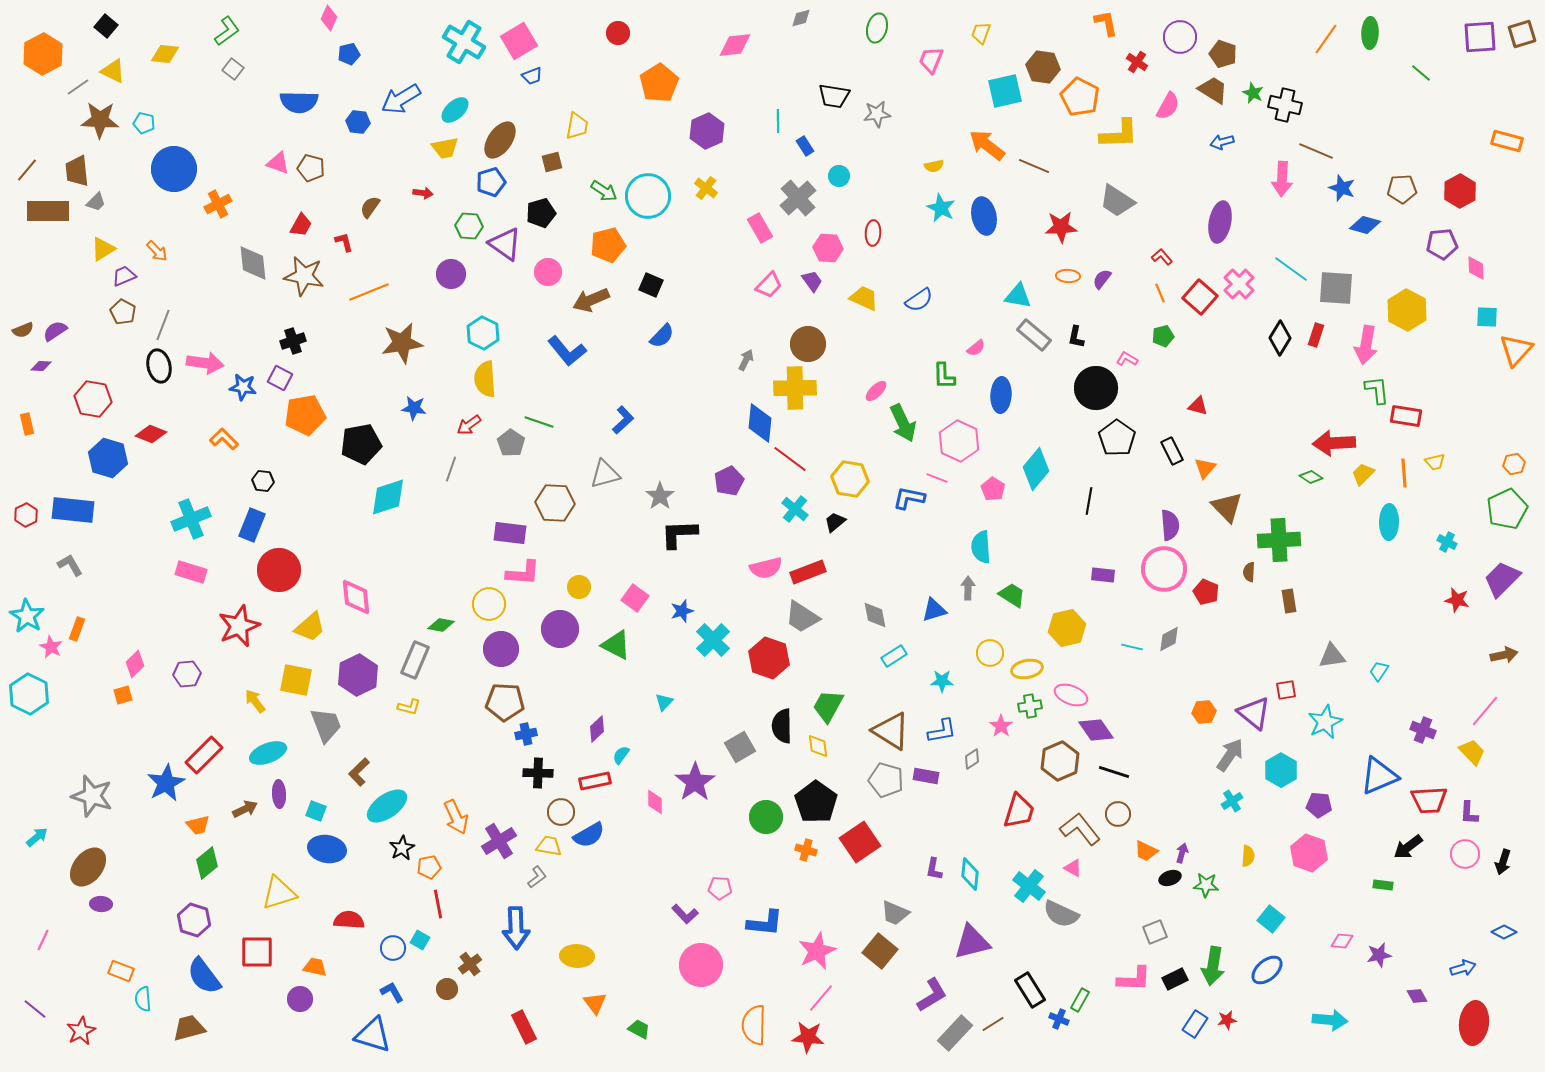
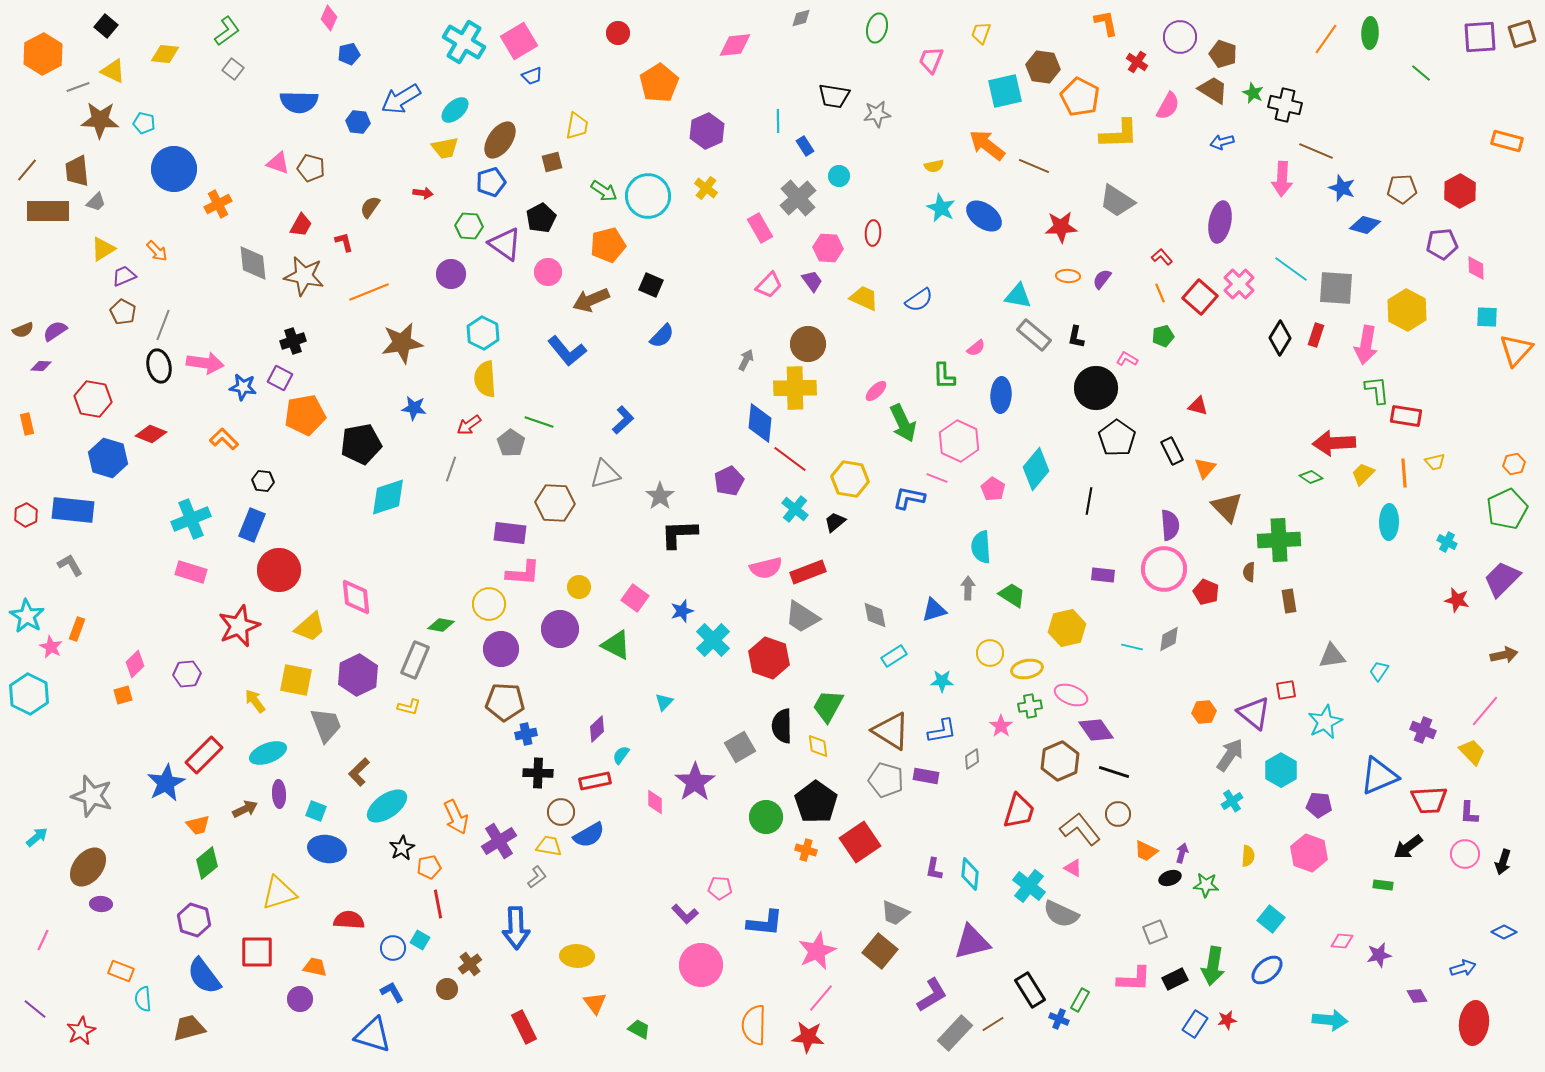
gray line at (78, 87): rotated 15 degrees clockwise
black pentagon at (541, 213): moved 5 px down; rotated 12 degrees counterclockwise
blue ellipse at (984, 216): rotated 42 degrees counterclockwise
